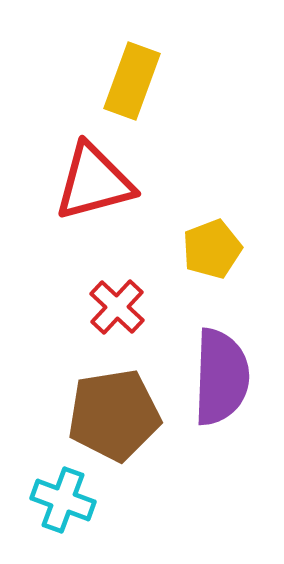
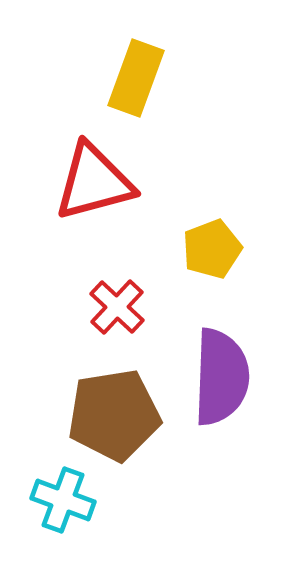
yellow rectangle: moved 4 px right, 3 px up
